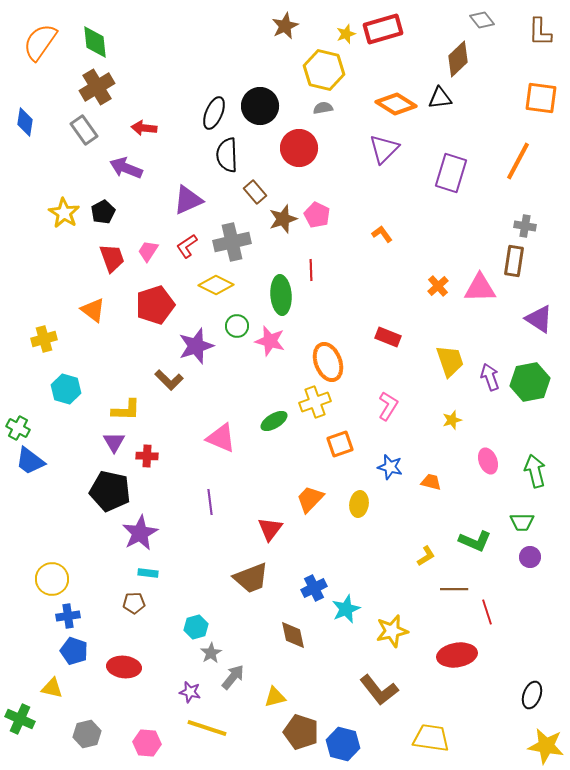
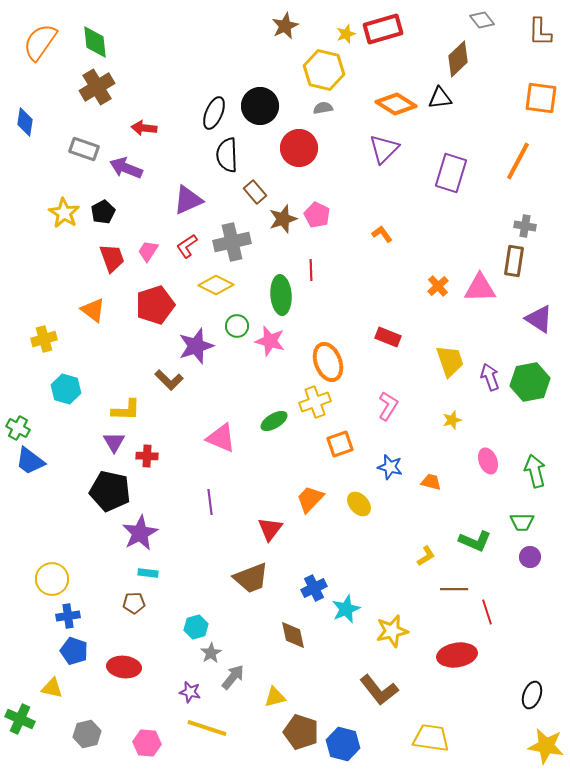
gray rectangle at (84, 130): moved 19 px down; rotated 36 degrees counterclockwise
yellow ellipse at (359, 504): rotated 50 degrees counterclockwise
